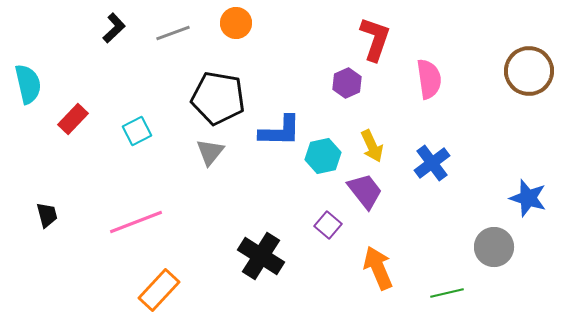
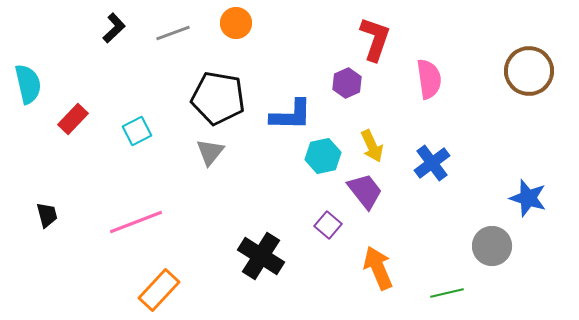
blue L-shape: moved 11 px right, 16 px up
gray circle: moved 2 px left, 1 px up
